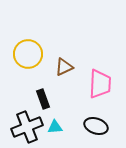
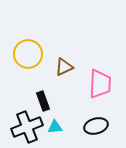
black rectangle: moved 2 px down
black ellipse: rotated 35 degrees counterclockwise
